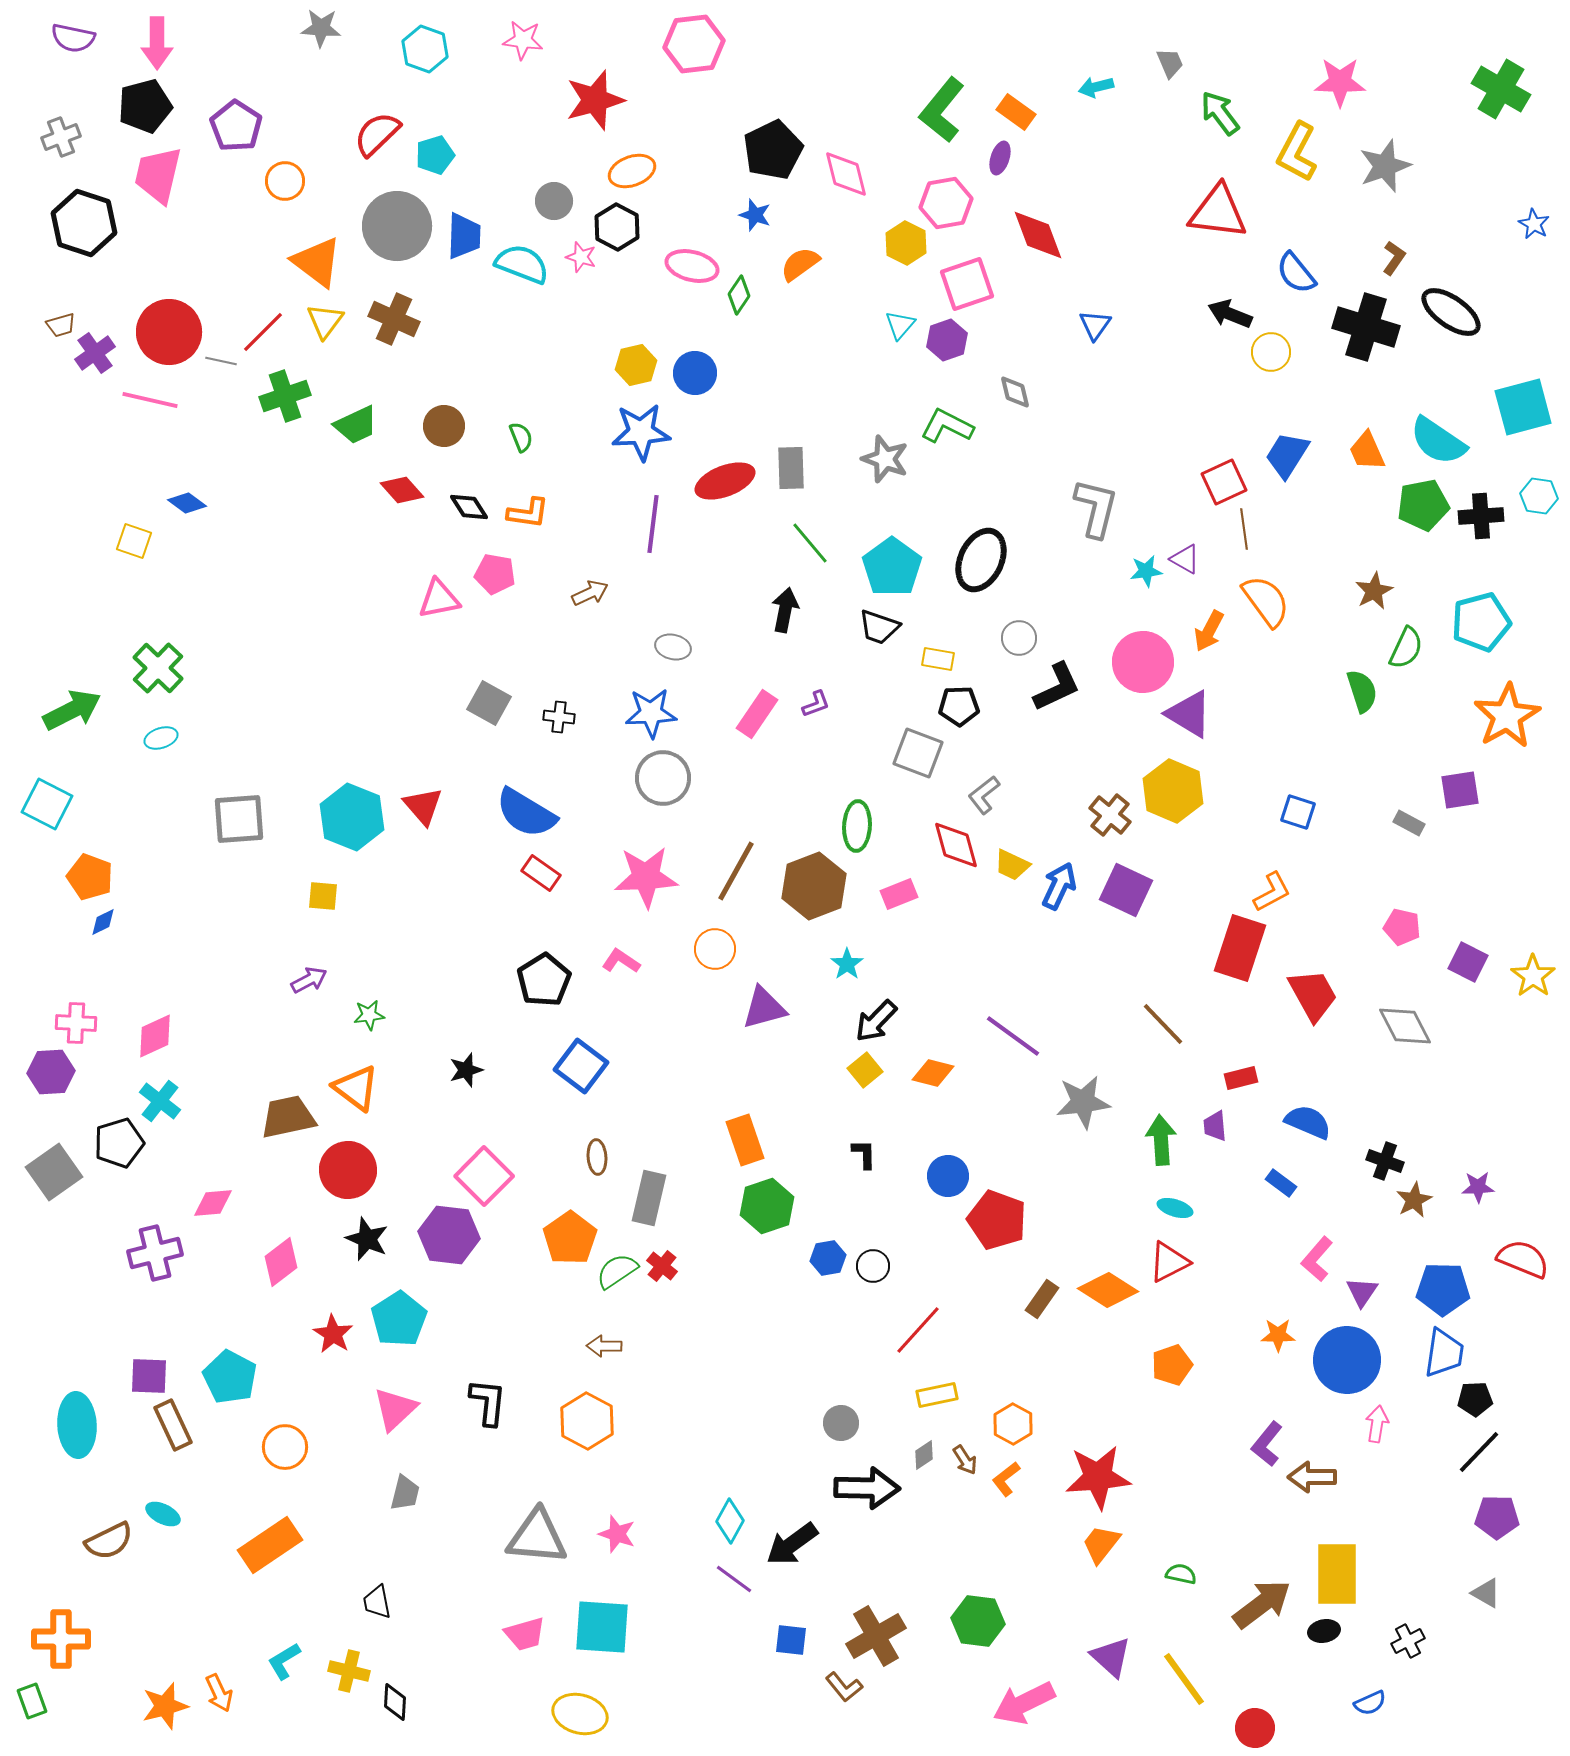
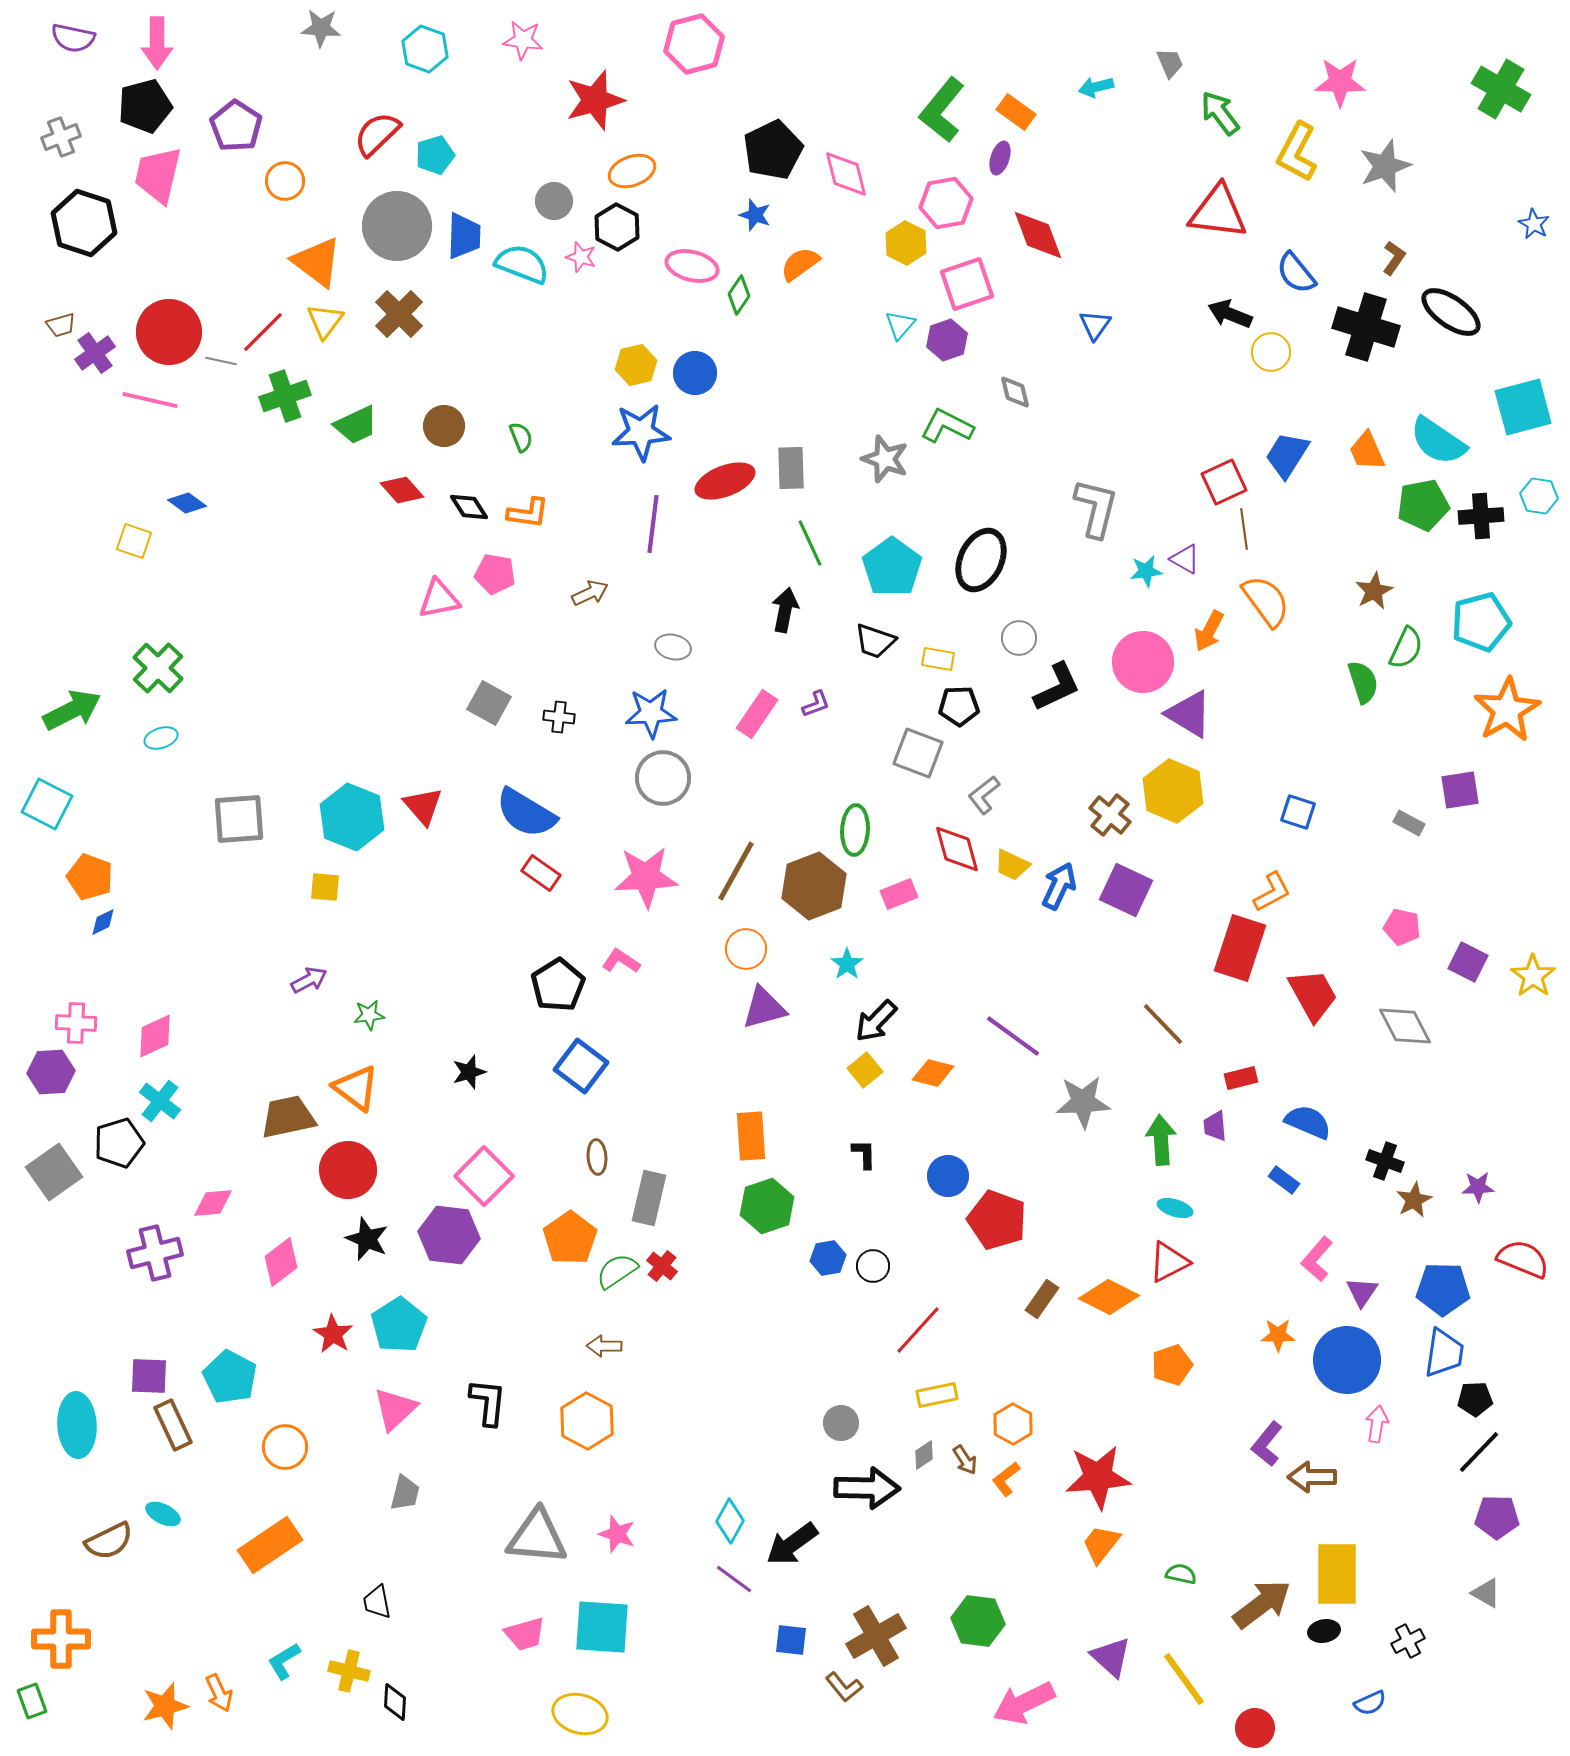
pink hexagon at (694, 44): rotated 8 degrees counterclockwise
brown cross at (394, 319): moved 5 px right, 5 px up; rotated 21 degrees clockwise
green line at (810, 543): rotated 15 degrees clockwise
black trapezoid at (879, 627): moved 4 px left, 14 px down
green semicircle at (1362, 691): moved 1 px right, 9 px up
orange star at (1507, 716): moved 6 px up
green ellipse at (857, 826): moved 2 px left, 4 px down
red diamond at (956, 845): moved 1 px right, 4 px down
yellow square at (323, 896): moved 2 px right, 9 px up
orange circle at (715, 949): moved 31 px right
black pentagon at (544, 980): moved 14 px right, 5 px down
black star at (466, 1070): moved 3 px right, 2 px down
gray star at (1083, 1102): rotated 4 degrees clockwise
orange rectangle at (745, 1140): moved 6 px right, 4 px up; rotated 15 degrees clockwise
blue rectangle at (1281, 1183): moved 3 px right, 3 px up
orange diamond at (1108, 1290): moved 1 px right, 7 px down; rotated 6 degrees counterclockwise
cyan pentagon at (399, 1319): moved 6 px down
